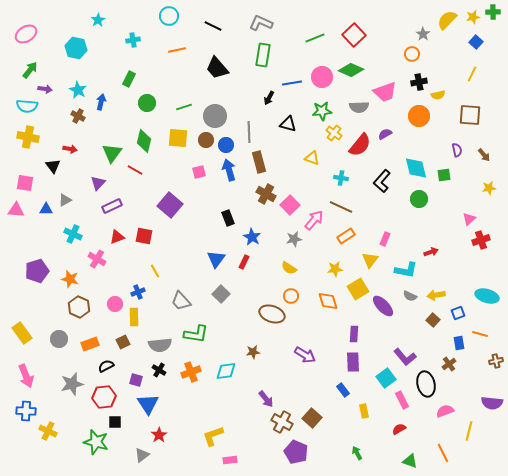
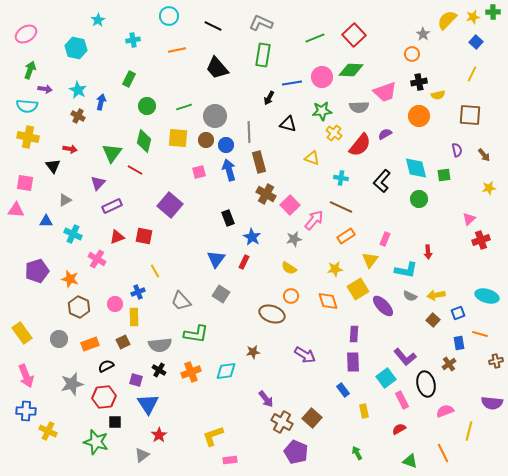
green arrow at (30, 70): rotated 18 degrees counterclockwise
green diamond at (351, 70): rotated 20 degrees counterclockwise
green circle at (147, 103): moved 3 px down
blue triangle at (46, 209): moved 12 px down
red arrow at (431, 252): moved 3 px left; rotated 104 degrees clockwise
gray square at (221, 294): rotated 12 degrees counterclockwise
